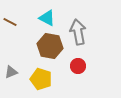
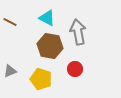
red circle: moved 3 px left, 3 px down
gray triangle: moved 1 px left, 1 px up
